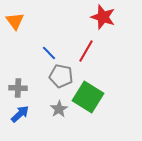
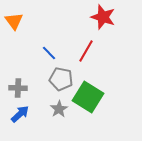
orange triangle: moved 1 px left
gray pentagon: moved 3 px down
